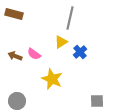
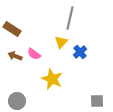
brown rectangle: moved 2 px left, 15 px down; rotated 18 degrees clockwise
yellow triangle: rotated 16 degrees counterclockwise
